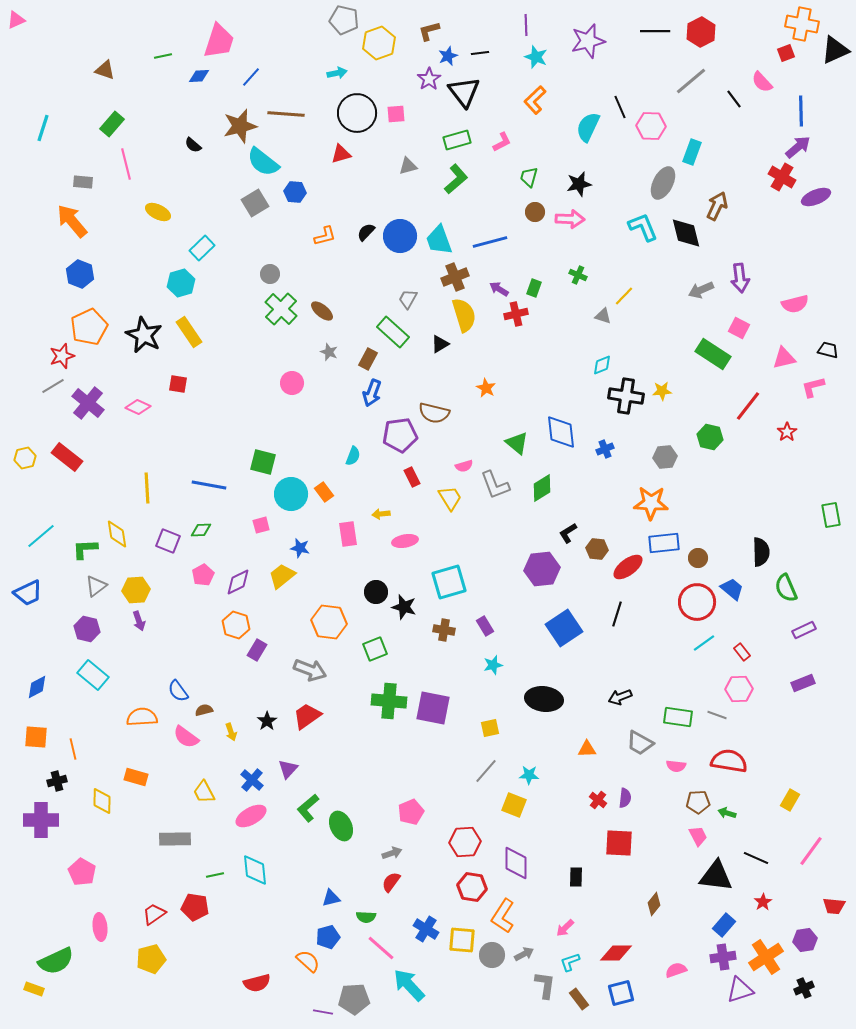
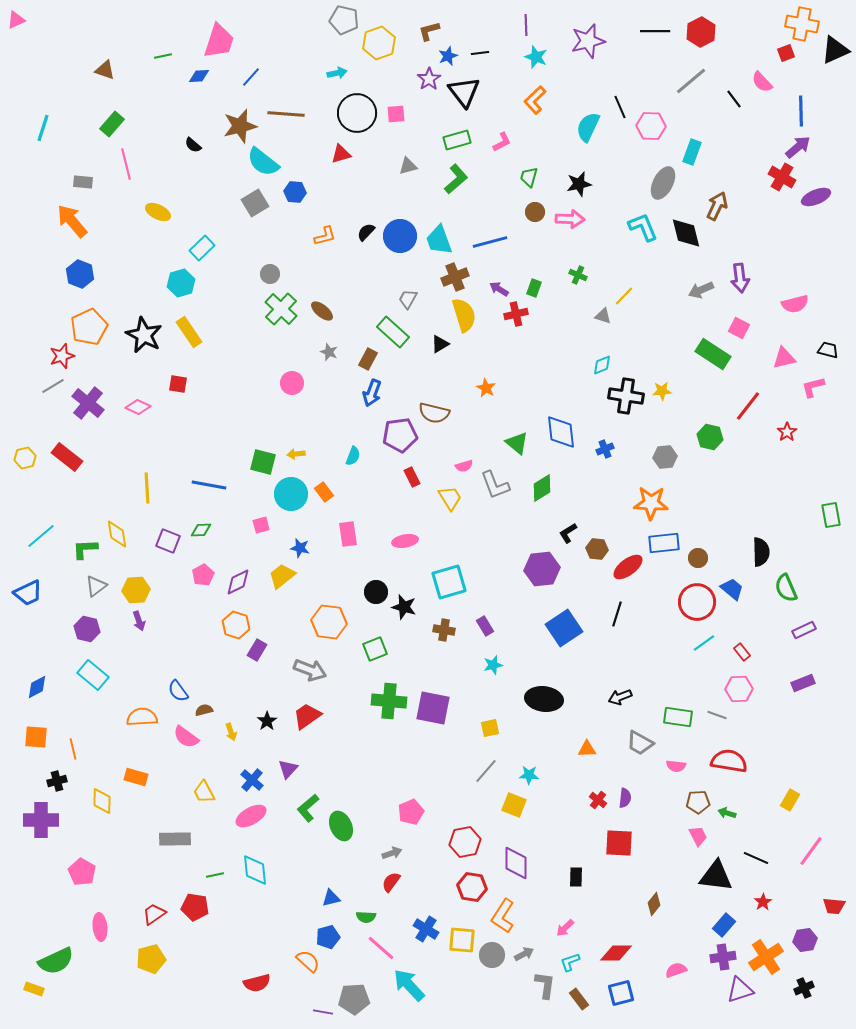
yellow arrow at (381, 514): moved 85 px left, 60 px up
red hexagon at (465, 842): rotated 8 degrees counterclockwise
